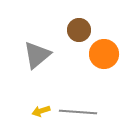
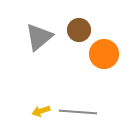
gray triangle: moved 2 px right, 18 px up
